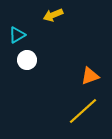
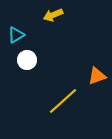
cyan triangle: moved 1 px left
orange triangle: moved 7 px right
yellow line: moved 20 px left, 10 px up
